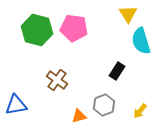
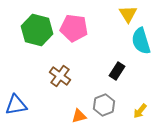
brown cross: moved 3 px right, 4 px up
